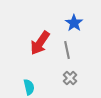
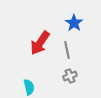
gray cross: moved 2 px up; rotated 24 degrees clockwise
